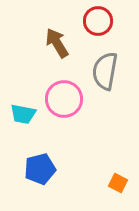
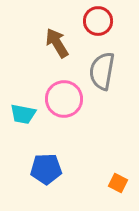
gray semicircle: moved 3 px left
blue pentagon: moved 6 px right; rotated 12 degrees clockwise
